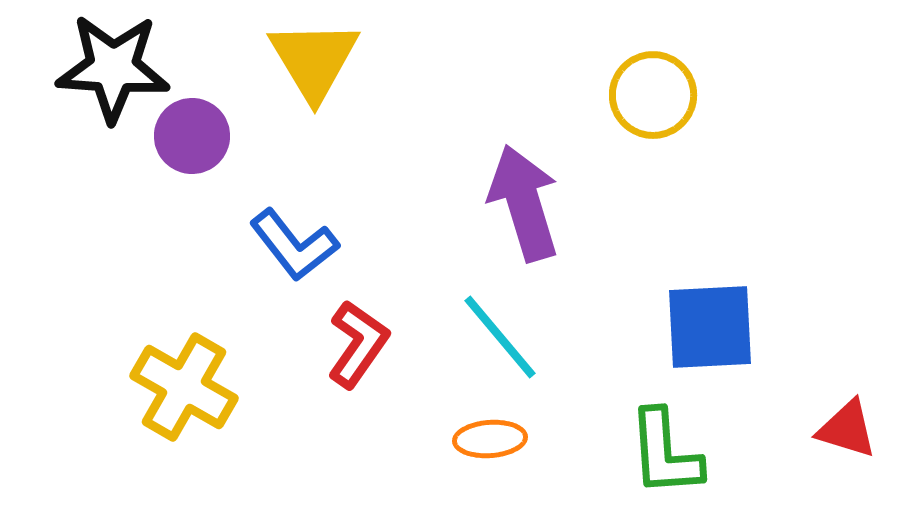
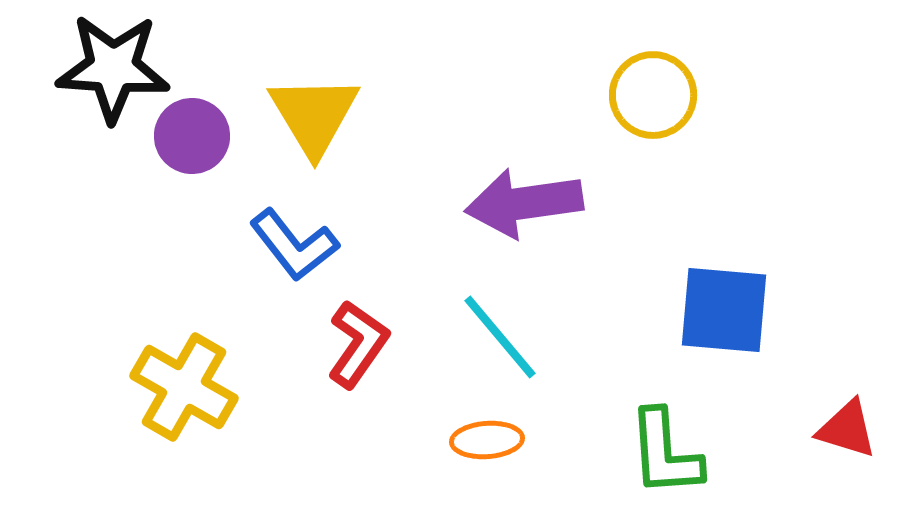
yellow triangle: moved 55 px down
purple arrow: rotated 81 degrees counterclockwise
blue square: moved 14 px right, 17 px up; rotated 8 degrees clockwise
orange ellipse: moved 3 px left, 1 px down
